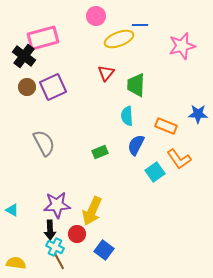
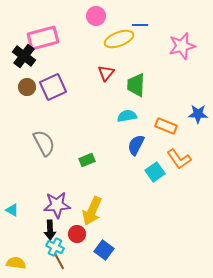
cyan semicircle: rotated 84 degrees clockwise
green rectangle: moved 13 px left, 8 px down
